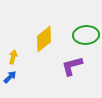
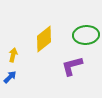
yellow arrow: moved 2 px up
